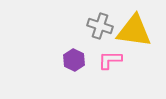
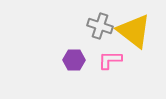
yellow triangle: rotated 30 degrees clockwise
purple hexagon: rotated 25 degrees counterclockwise
